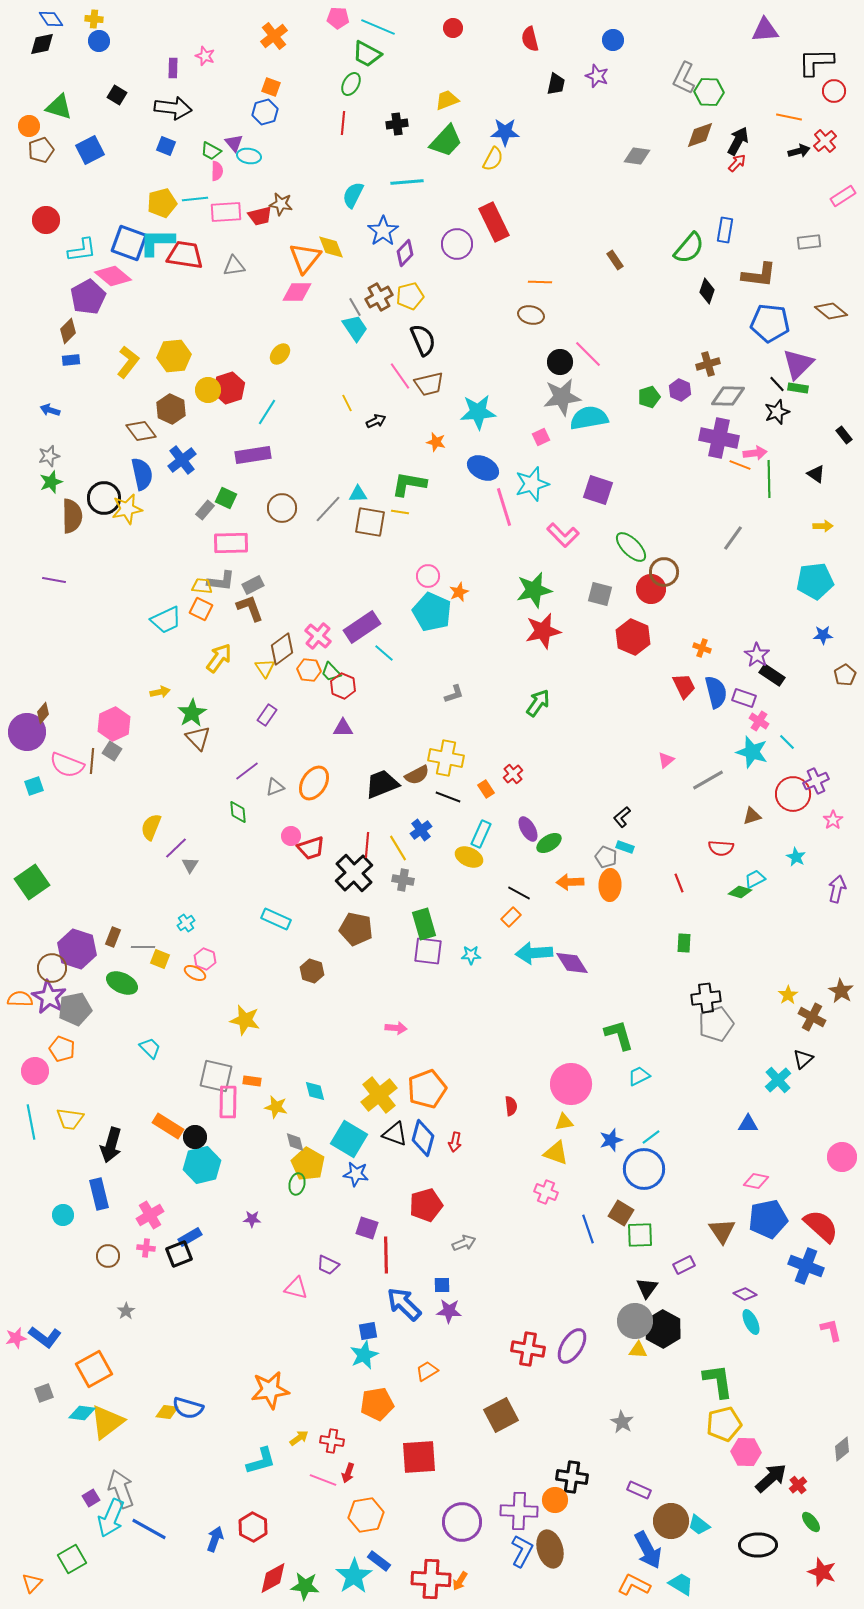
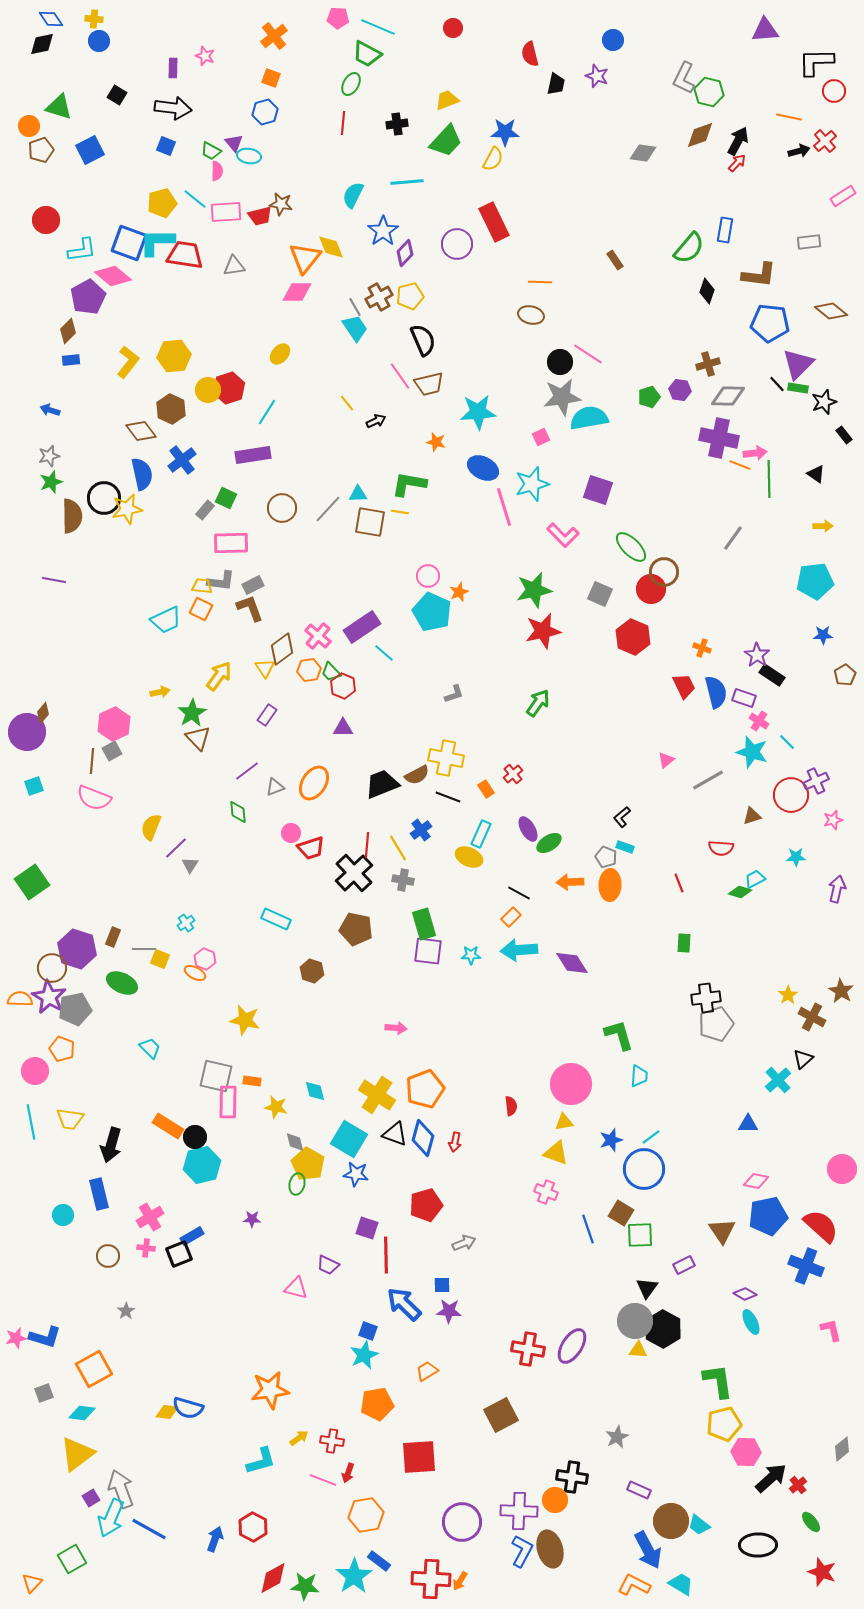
red semicircle at (530, 39): moved 15 px down
orange square at (271, 87): moved 9 px up
green hexagon at (709, 92): rotated 12 degrees clockwise
gray diamond at (637, 156): moved 6 px right, 3 px up
cyan line at (195, 199): rotated 45 degrees clockwise
pink line at (588, 354): rotated 12 degrees counterclockwise
purple hexagon at (680, 390): rotated 15 degrees counterclockwise
yellow line at (347, 403): rotated 12 degrees counterclockwise
black star at (777, 412): moved 47 px right, 10 px up
gray square at (600, 594): rotated 10 degrees clockwise
yellow arrow at (219, 658): moved 18 px down
orange hexagon at (309, 670): rotated 15 degrees counterclockwise
gray square at (112, 751): rotated 30 degrees clockwise
pink semicircle at (67, 765): moved 27 px right, 33 px down
red circle at (793, 794): moved 2 px left, 1 px down
pink star at (833, 820): rotated 18 degrees clockwise
pink circle at (291, 836): moved 3 px up
cyan star at (796, 857): rotated 30 degrees counterclockwise
gray line at (143, 947): moved 1 px right, 2 px down
cyan arrow at (534, 953): moved 15 px left, 3 px up
cyan trapezoid at (639, 1076): rotated 120 degrees clockwise
orange pentagon at (427, 1089): moved 2 px left
yellow cross at (379, 1095): moved 2 px left; rotated 18 degrees counterclockwise
pink circle at (842, 1157): moved 12 px down
pink cross at (150, 1215): moved 2 px down
blue pentagon at (768, 1219): moved 3 px up
blue rectangle at (190, 1237): moved 2 px right, 1 px up
blue square at (368, 1331): rotated 30 degrees clockwise
blue L-shape at (45, 1337): rotated 20 degrees counterclockwise
yellow triangle at (107, 1422): moved 30 px left, 32 px down
gray star at (622, 1422): moved 5 px left, 15 px down; rotated 15 degrees clockwise
